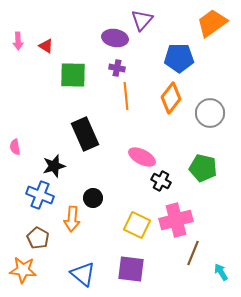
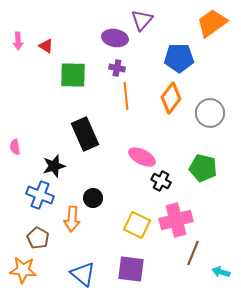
cyan arrow: rotated 42 degrees counterclockwise
